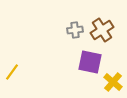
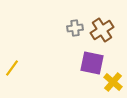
gray cross: moved 2 px up
purple square: moved 2 px right, 1 px down
yellow line: moved 4 px up
